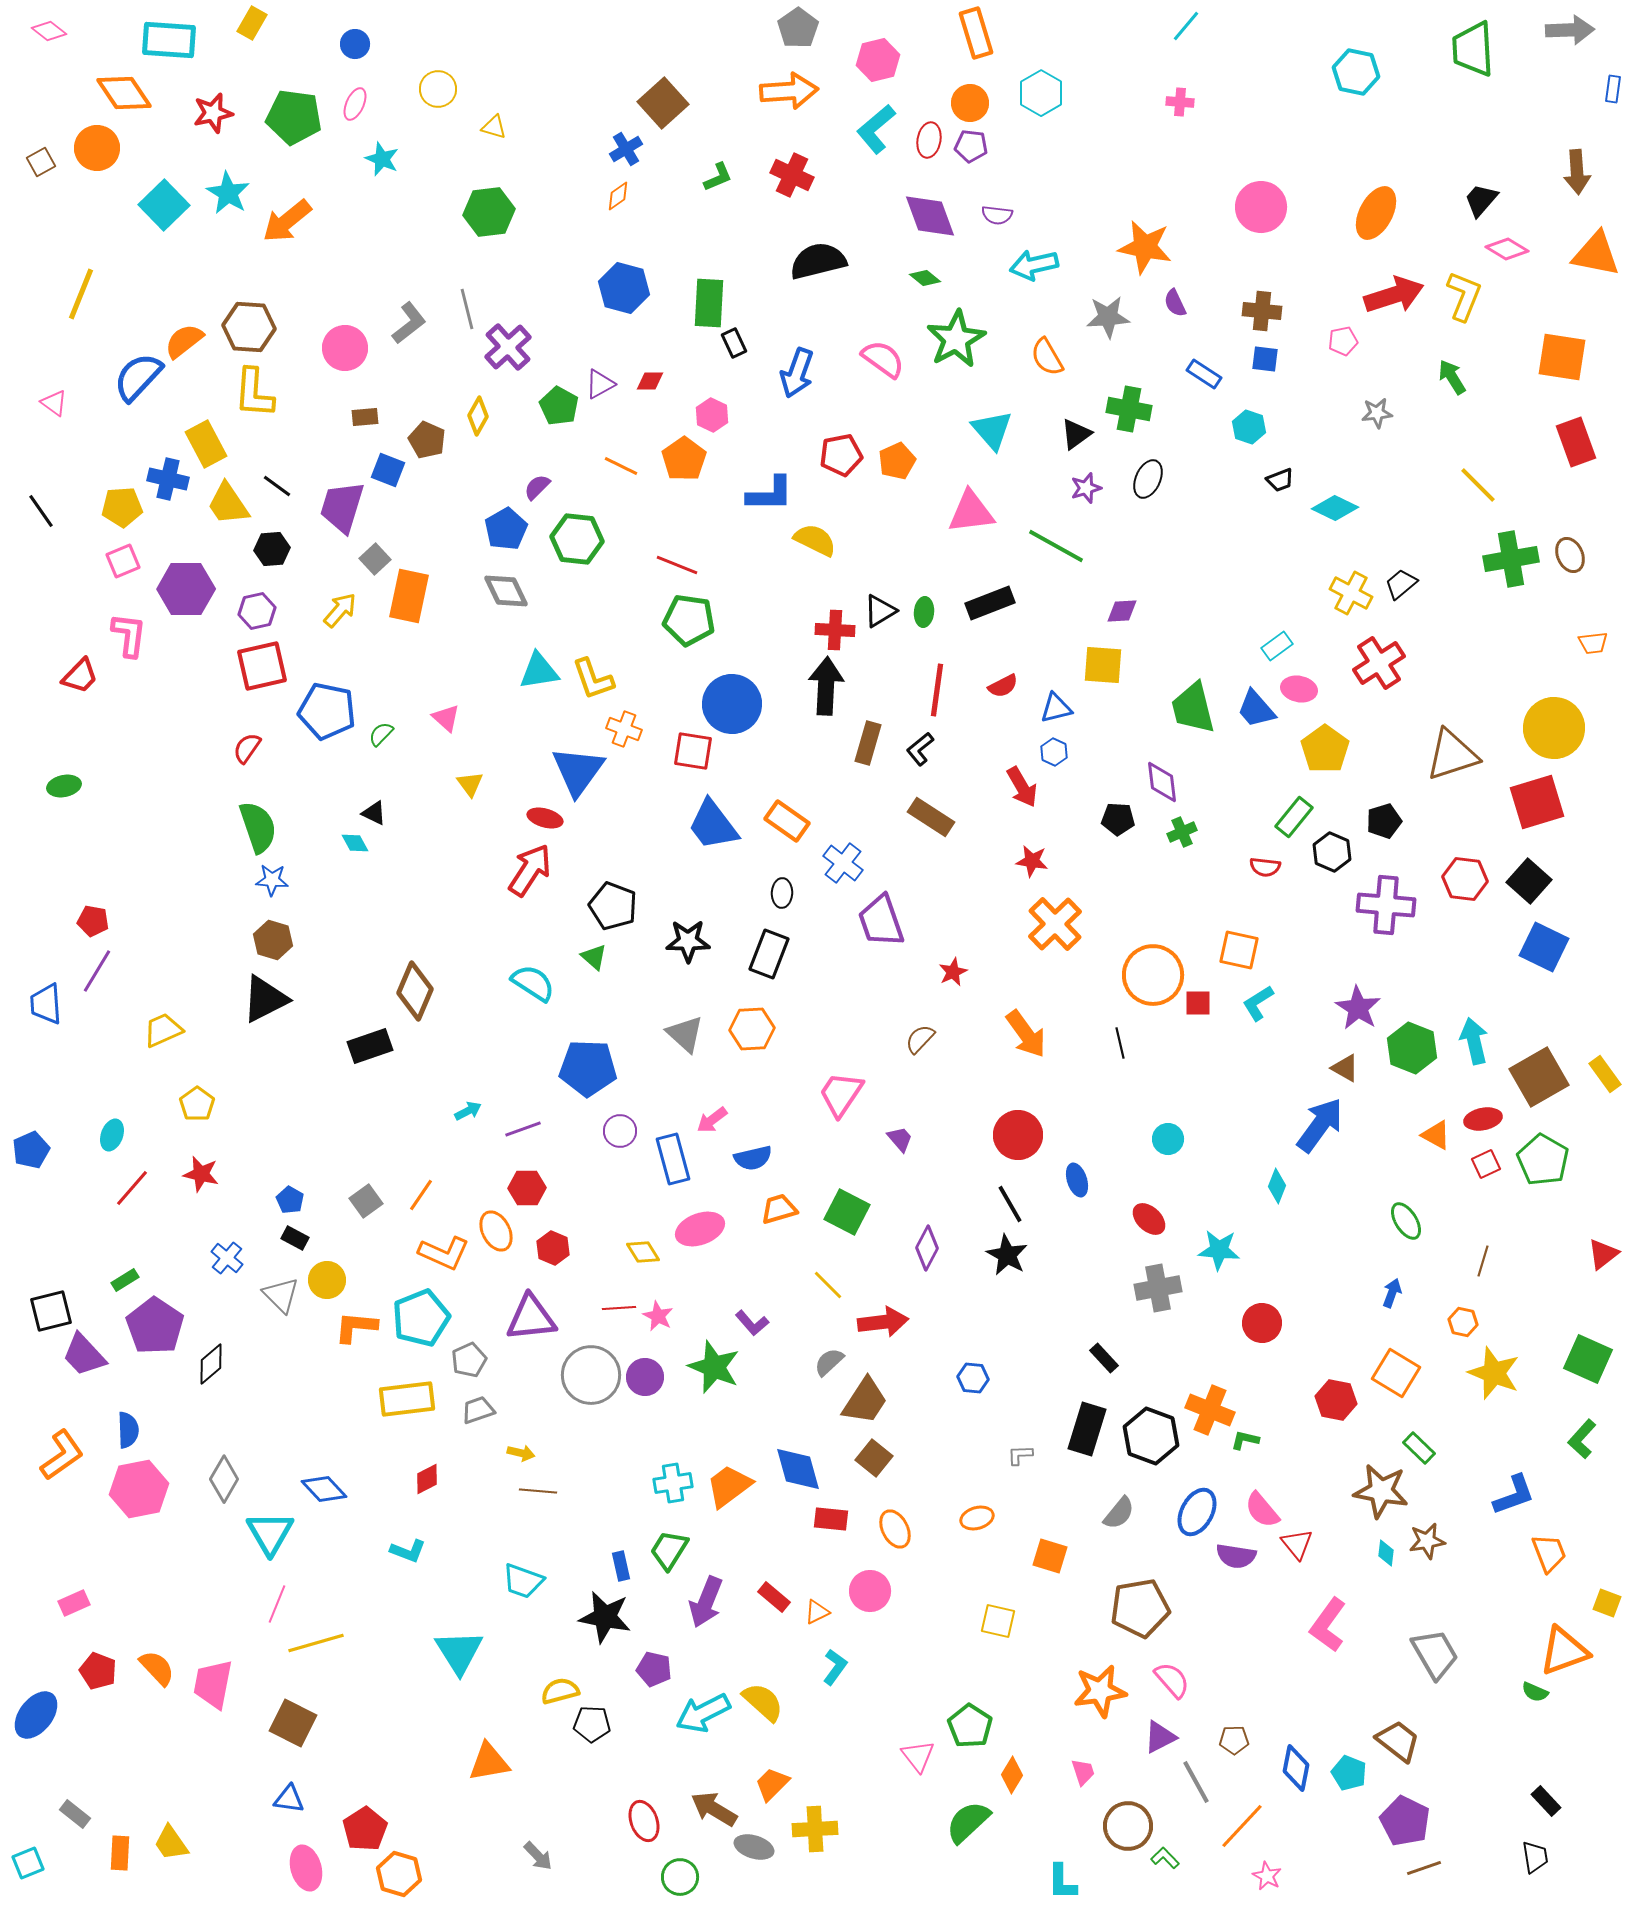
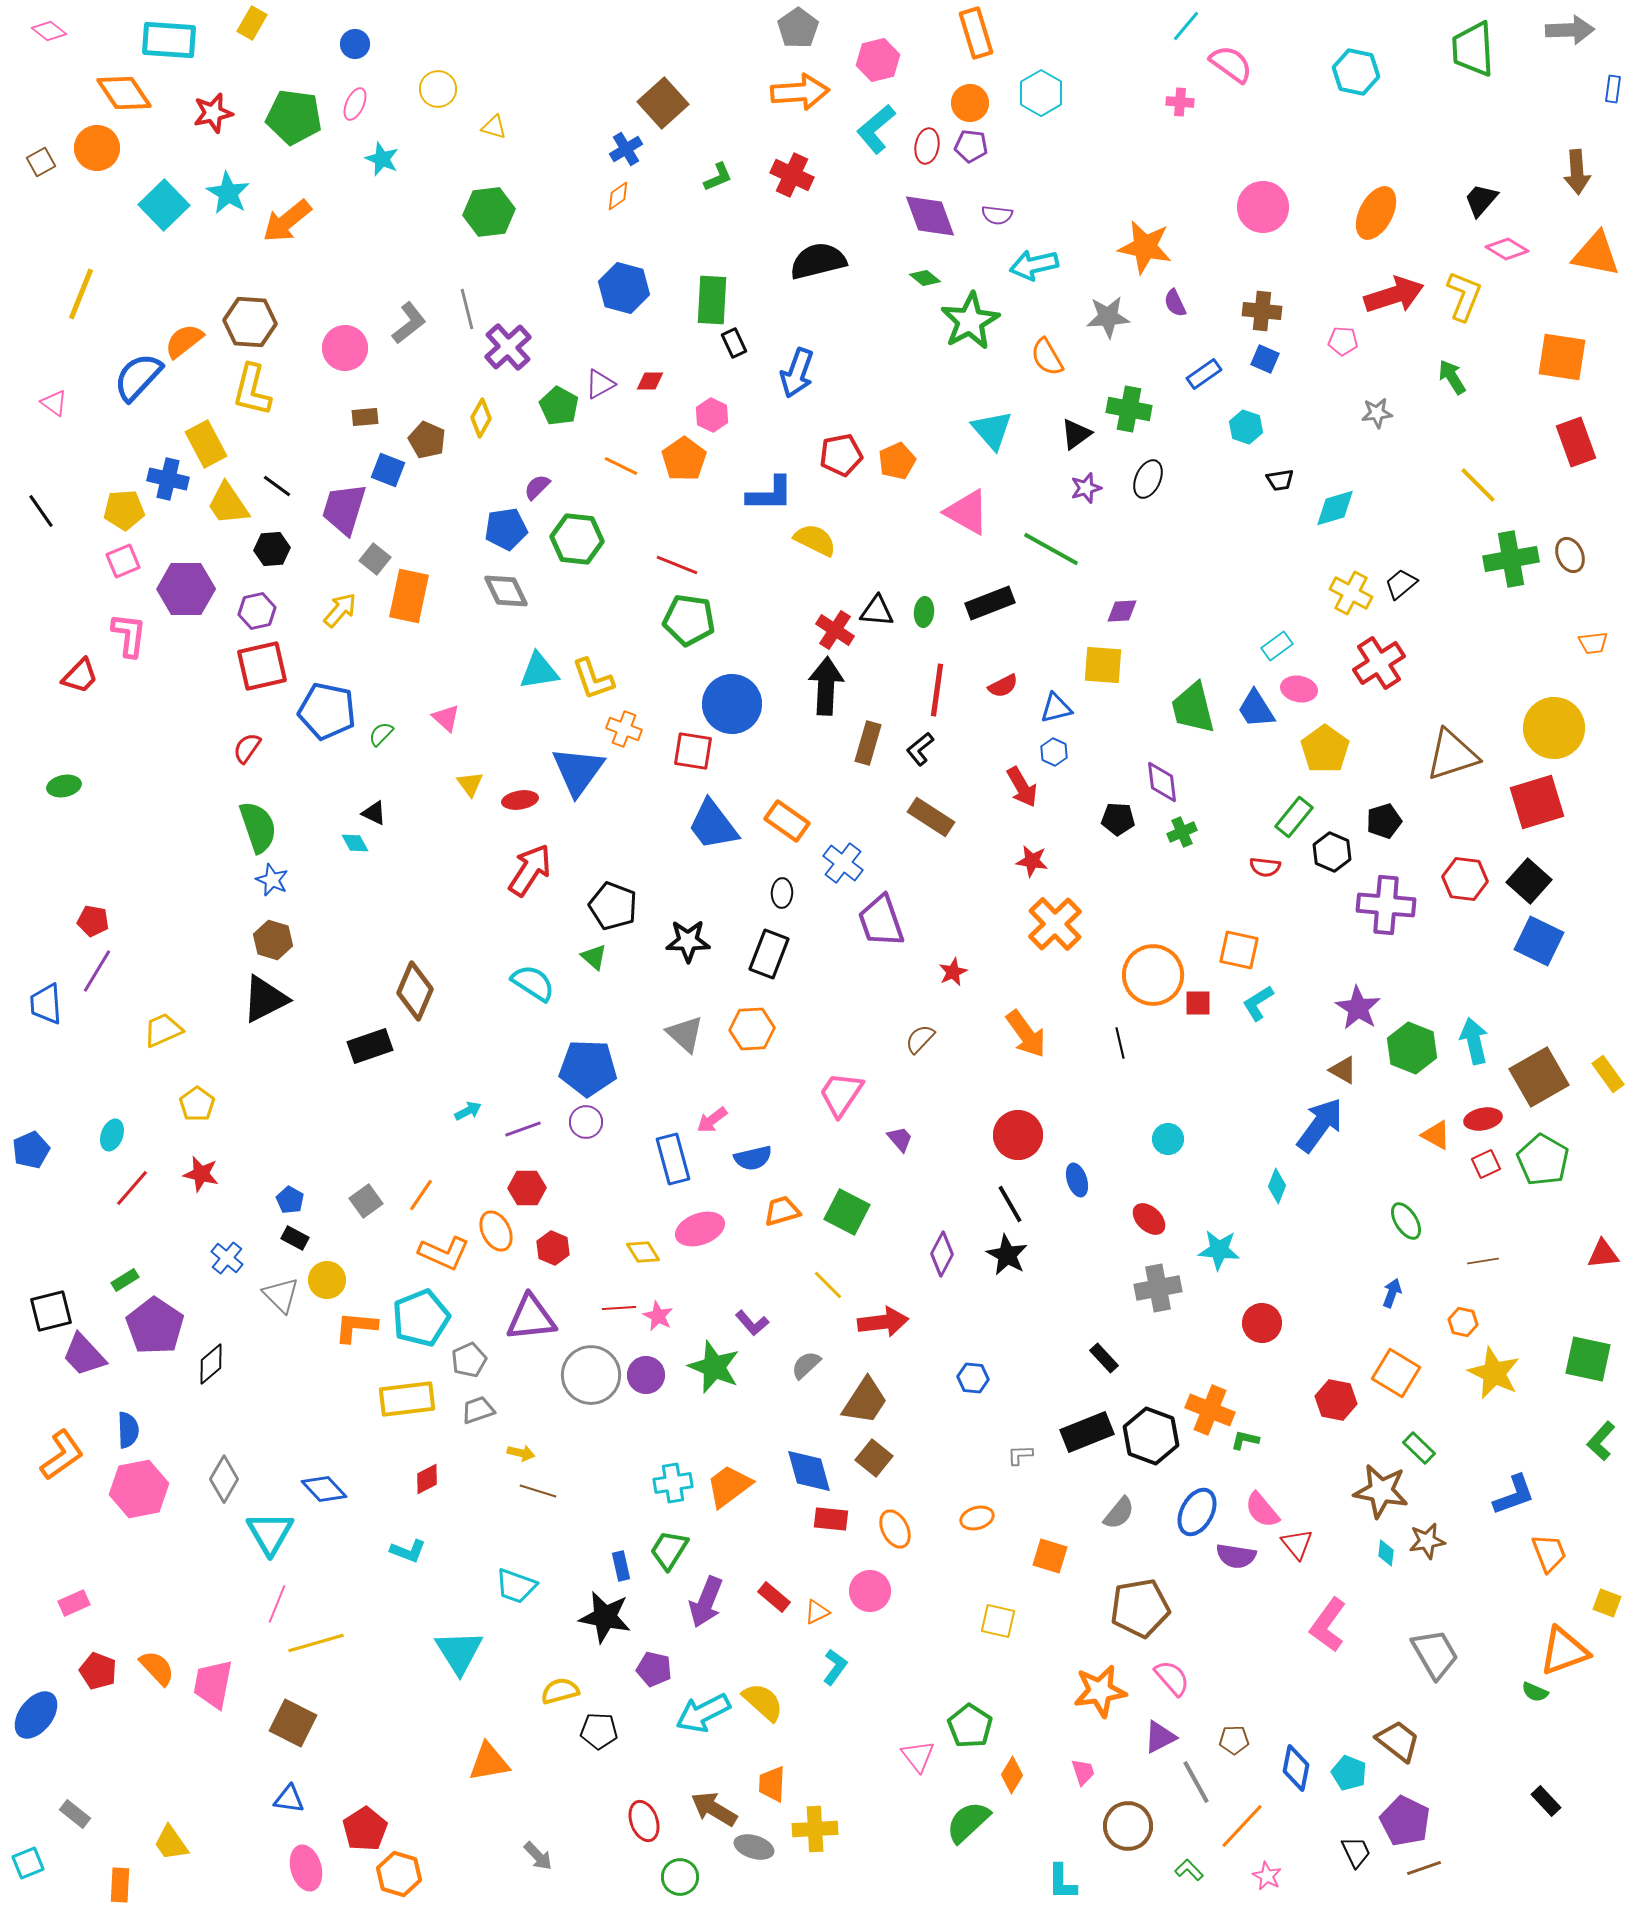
orange arrow at (789, 91): moved 11 px right, 1 px down
red ellipse at (929, 140): moved 2 px left, 6 px down
pink circle at (1261, 207): moved 2 px right
green rectangle at (709, 303): moved 3 px right, 3 px up
brown hexagon at (249, 327): moved 1 px right, 5 px up
green star at (956, 339): moved 14 px right, 18 px up
pink pentagon at (1343, 341): rotated 16 degrees clockwise
pink semicircle at (883, 359): moved 348 px right, 295 px up
blue square at (1265, 359): rotated 16 degrees clockwise
blue rectangle at (1204, 374): rotated 68 degrees counterclockwise
yellow L-shape at (254, 393): moved 2 px left, 3 px up; rotated 10 degrees clockwise
yellow diamond at (478, 416): moved 3 px right, 2 px down
cyan hexagon at (1249, 427): moved 3 px left
black trapezoid at (1280, 480): rotated 12 degrees clockwise
yellow pentagon at (122, 507): moved 2 px right, 3 px down
purple trapezoid at (342, 507): moved 2 px right, 2 px down
cyan diamond at (1335, 508): rotated 42 degrees counterclockwise
pink triangle at (971, 512): moved 4 px left; rotated 36 degrees clockwise
blue pentagon at (506, 529): rotated 21 degrees clockwise
green line at (1056, 546): moved 5 px left, 3 px down
gray square at (375, 559): rotated 8 degrees counterclockwise
black triangle at (880, 611): moved 3 px left; rotated 36 degrees clockwise
red cross at (835, 630): rotated 30 degrees clockwise
blue trapezoid at (1256, 709): rotated 9 degrees clockwise
red ellipse at (545, 818): moved 25 px left, 18 px up; rotated 24 degrees counterclockwise
blue star at (272, 880): rotated 20 degrees clockwise
blue square at (1544, 947): moved 5 px left, 6 px up
brown triangle at (1345, 1068): moved 2 px left, 2 px down
yellow rectangle at (1605, 1074): moved 3 px right
purple circle at (620, 1131): moved 34 px left, 9 px up
orange trapezoid at (779, 1209): moved 3 px right, 2 px down
purple diamond at (927, 1248): moved 15 px right, 6 px down
red triangle at (1603, 1254): rotated 32 degrees clockwise
brown line at (1483, 1261): rotated 64 degrees clockwise
green square at (1588, 1359): rotated 12 degrees counterclockwise
gray semicircle at (829, 1362): moved 23 px left, 3 px down
yellow star at (1494, 1373): rotated 4 degrees clockwise
purple circle at (645, 1377): moved 1 px right, 2 px up
black rectangle at (1087, 1429): moved 3 px down; rotated 51 degrees clockwise
green L-shape at (1582, 1439): moved 19 px right, 2 px down
blue diamond at (798, 1469): moved 11 px right, 2 px down
brown line at (538, 1491): rotated 12 degrees clockwise
cyan trapezoid at (523, 1581): moved 7 px left, 5 px down
pink semicircle at (1172, 1680): moved 2 px up
black pentagon at (592, 1724): moved 7 px right, 7 px down
orange trapezoid at (772, 1784): rotated 42 degrees counterclockwise
orange rectangle at (120, 1853): moved 32 px down
black trapezoid at (1535, 1857): moved 179 px left, 5 px up; rotated 16 degrees counterclockwise
green L-shape at (1165, 1858): moved 24 px right, 12 px down
